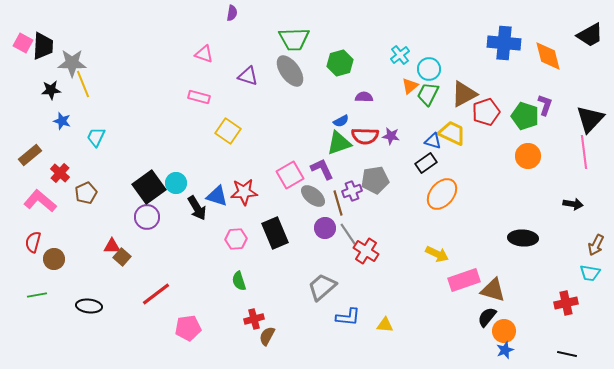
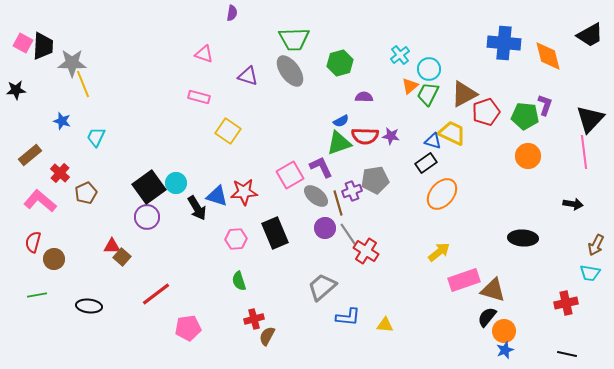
black star at (51, 90): moved 35 px left
green pentagon at (525, 116): rotated 12 degrees counterclockwise
purple L-shape at (322, 169): moved 1 px left, 2 px up
gray ellipse at (313, 196): moved 3 px right
yellow arrow at (437, 254): moved 2 px right, 2 px up; rotated 65 degrees counterclockwise
